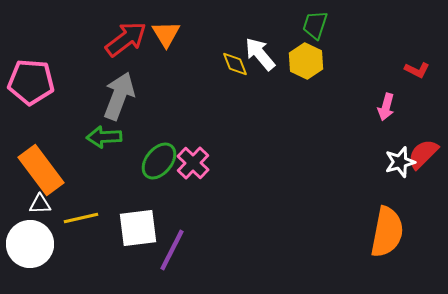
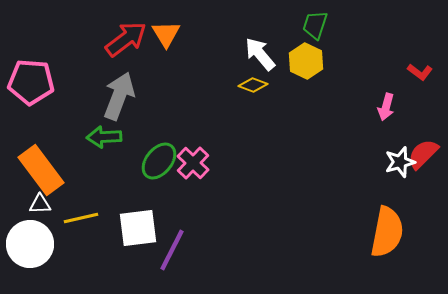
yellow diamond: moved 18 px right, 21 px down; rotated 48 degrees counterclockwise
red L-shape: moved 3 px right, 2 px down; rotated 10 degrees clockwise
